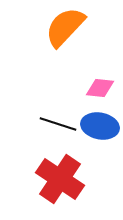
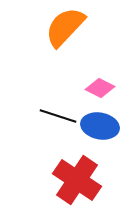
pink diamond: rotated 20 degrees clockwise
black line: moved 8 px up
red cross: moved 17 px right, 1 px down
